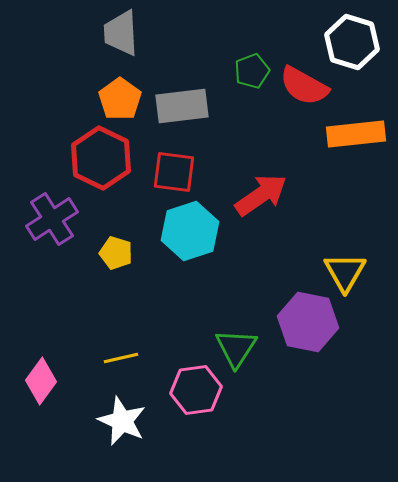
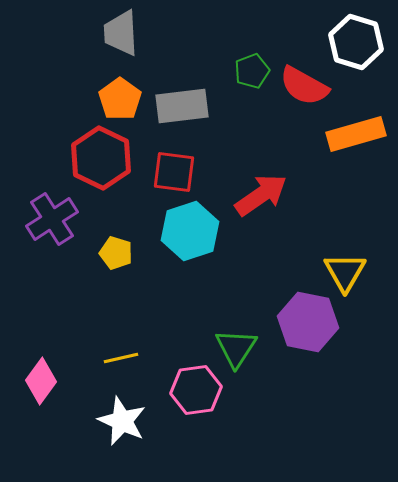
white hexagon: moved 4 px right
orange rectangle: rotated 10 degrees counterclockwise
